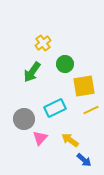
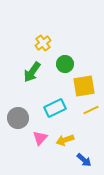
gray circle: moved 6 px left, 1 px up
yellow arrow: moved 5 px left; rotated 54 degrees counterclockwise
